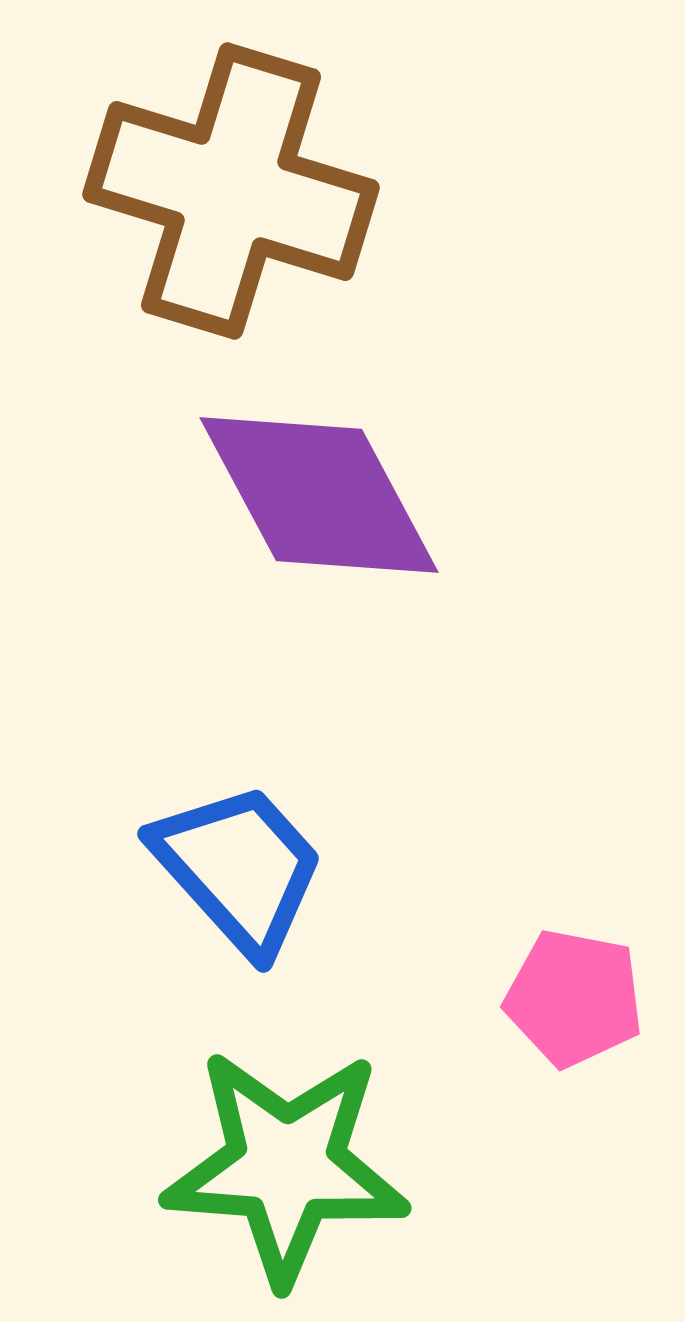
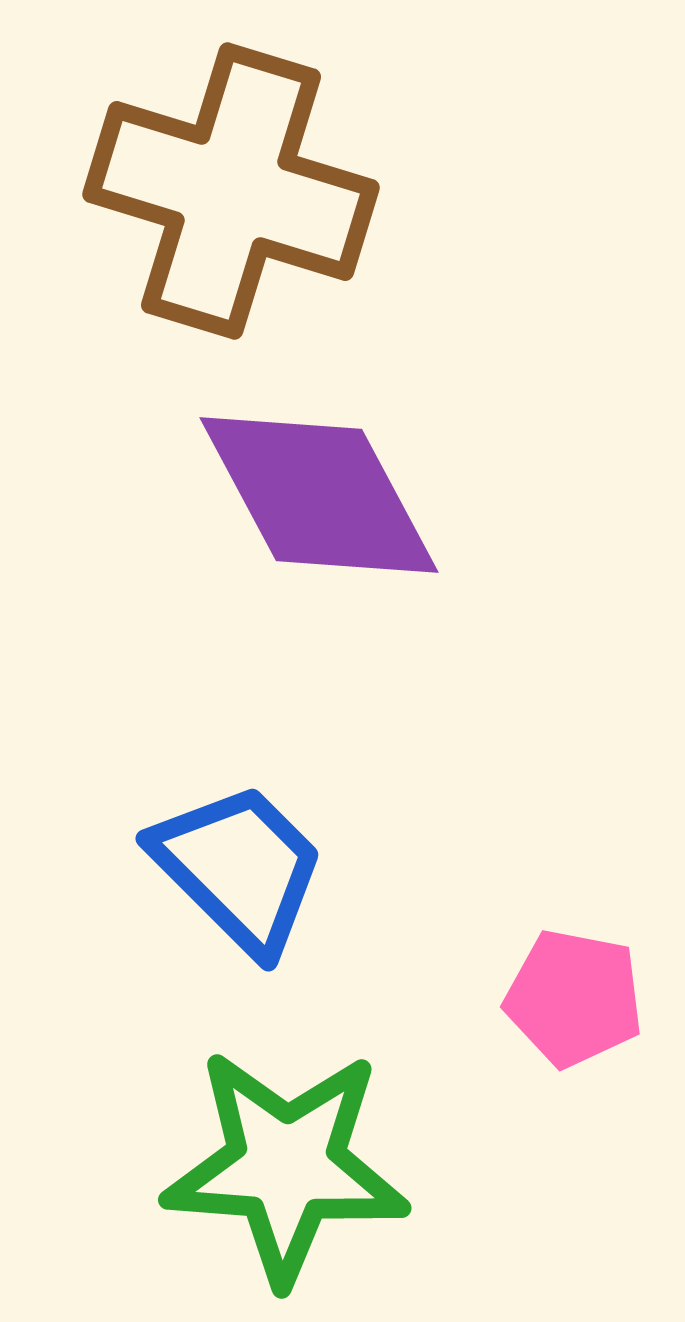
blue trapezoid: rotated 3 degrees counterclockwise
